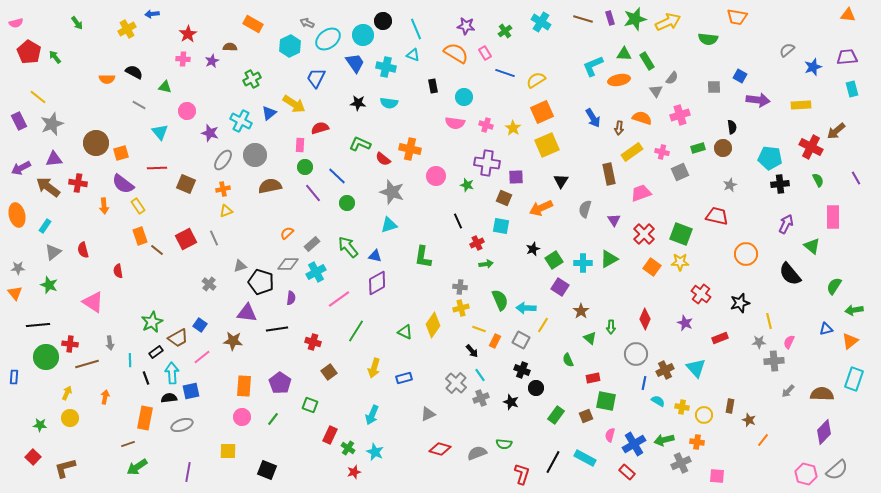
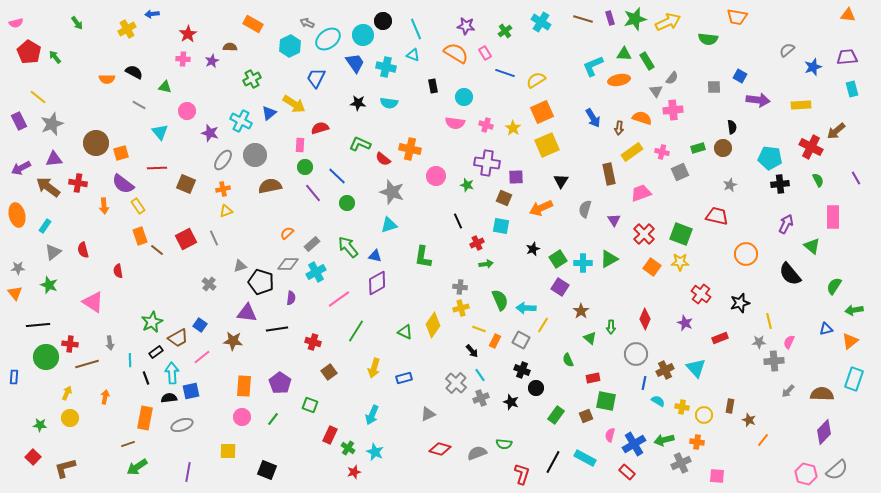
pink cross at (680, 115): moved 7 px left, 5 px up; rotated 12 degrees clockwise
green square at (554, 260): moved 4 px right, 1 px up
